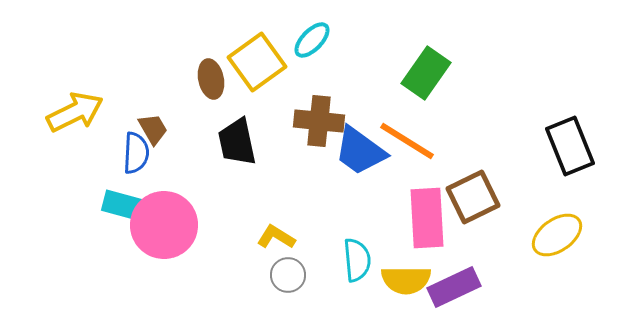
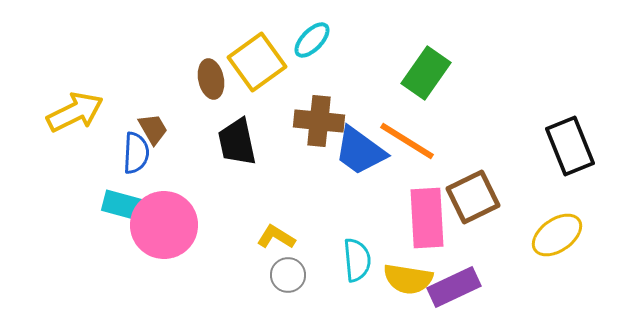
yellow semicircle: moved 2 px right, 1 px up; rotated 9 degrees clockwise
